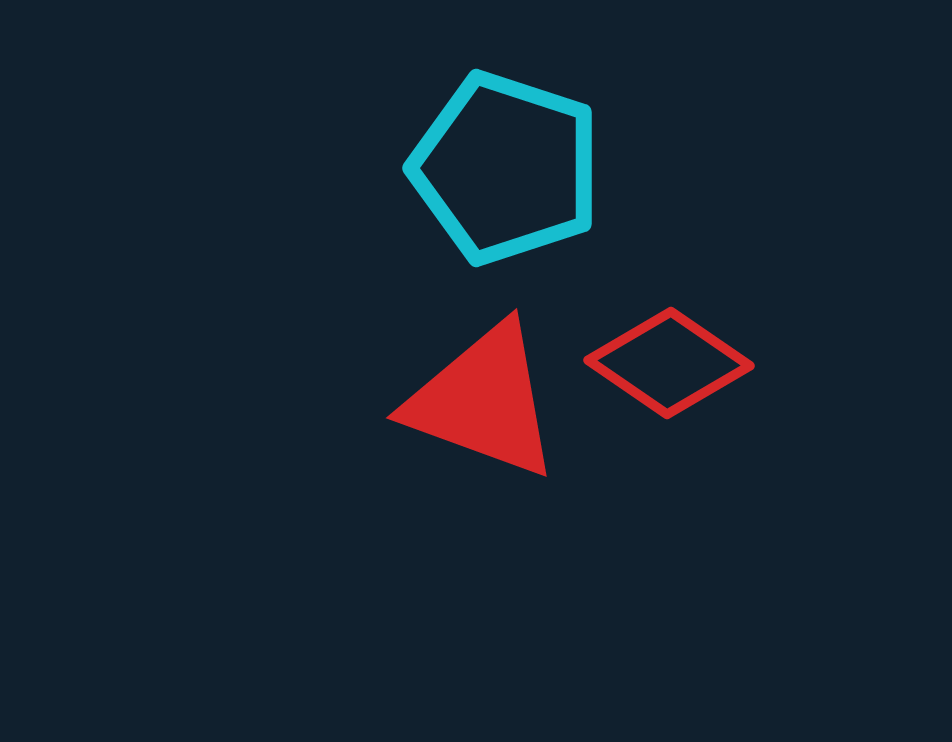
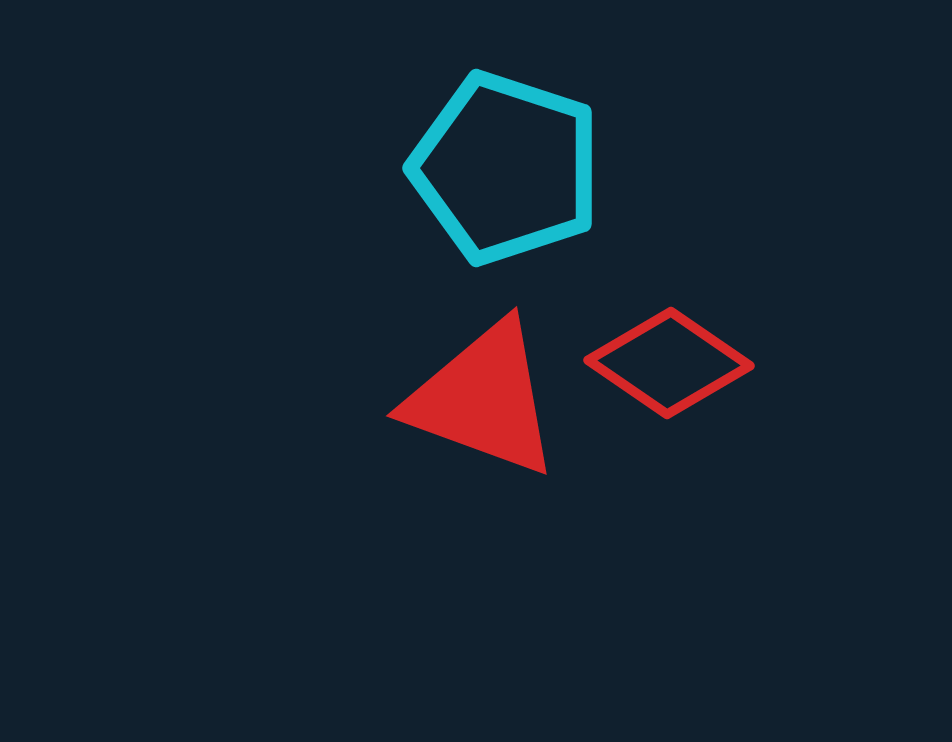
red triangle: moved 2 px up
